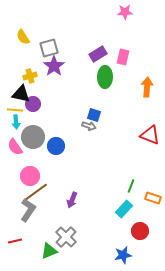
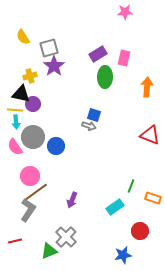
pink rectangle: moved 1 px right, 1 px down
cyan rectangle: moved 9 px left, 2 px up; rotated 12 degrees clockwise
